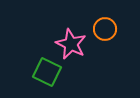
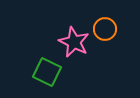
pink star: moved 3 px right, 2 px up
